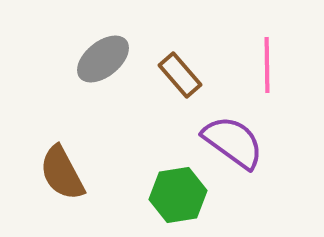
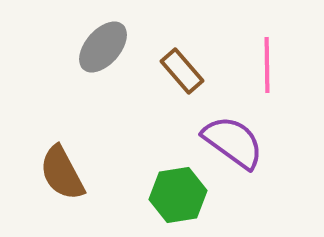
gray ellipse: moved 12 px up; rotated 10 degrees counterclockwise
brown rectangle: moved 2 px right, 4 px up
